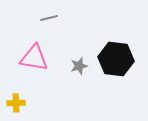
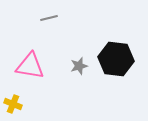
pink triangle: moved 4 px left, 8 px down
yellow cross: moved 3 px left, 1 px down; rotated 24 degrees clockwise
